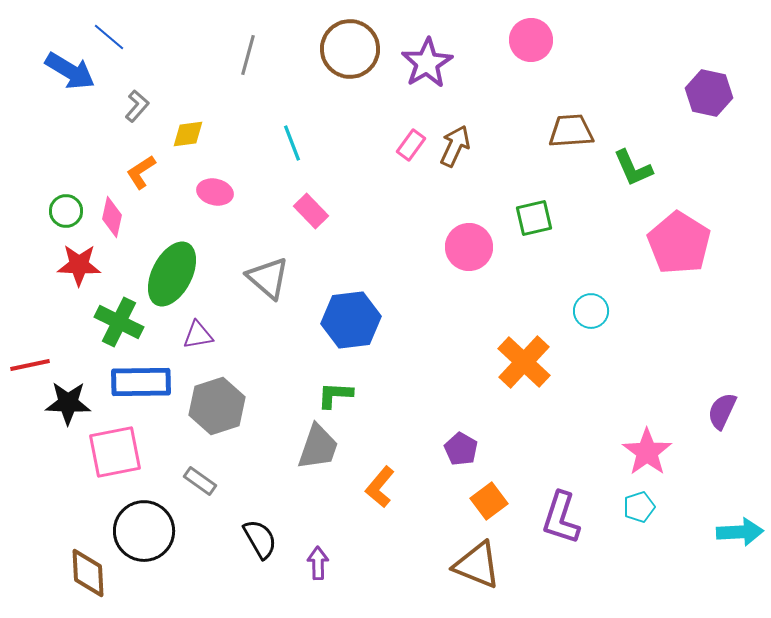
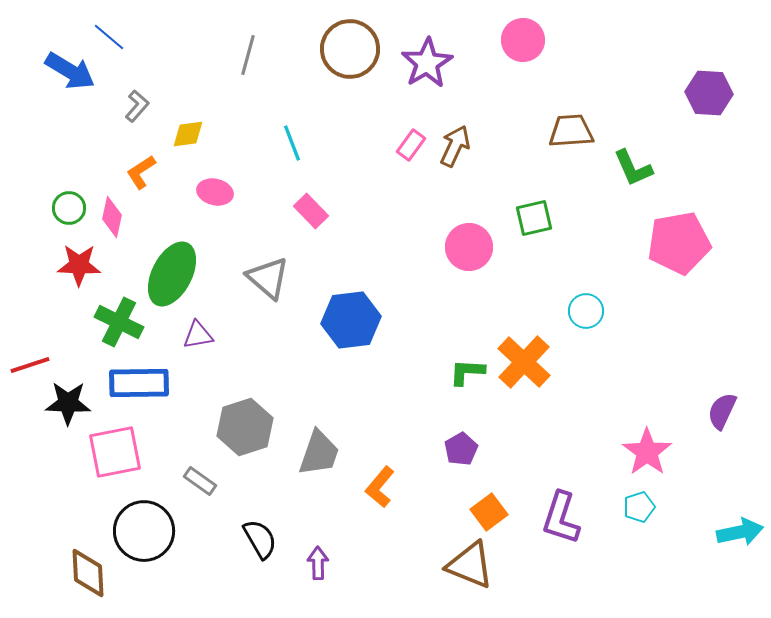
pink circle at (531, 40): moved 8 px left
purple hexagon at (709, 93): rotated 9 degrees counterclockwise
green circle at (66, 211): moved 3 px right, 3 px up
pink pentagon at (679, 243): rotated 30 degrees clockwise
cyan circle at (591, 311): moved 5 px left
red line at (30, 365): rotated 6 degrees counterclockwise
blue rectangle at (141, 382): moved 2 px left, 1 px down
green L-shape at (335, 395): moved 132 px right, 23 px up
gray hexagon at (217, 406): moved 28 px right, 21 px down
gray trapezoid at (318, 447): moved 1 px right, 6 px down
purple pentagon at (461, 449): rotated 12 degrees clockwise
orange square at (489, 501): moved 11 px down
cyan arrow at (740, 532): rotated 9 degrees counterclockwise
brown triangle at (477, 565): moved 7 px left
